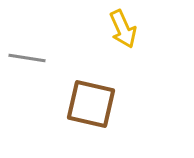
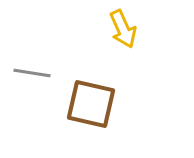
gray line: moved 5 px right, 15 px down
